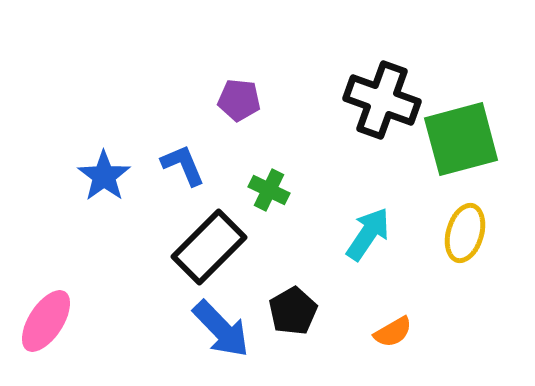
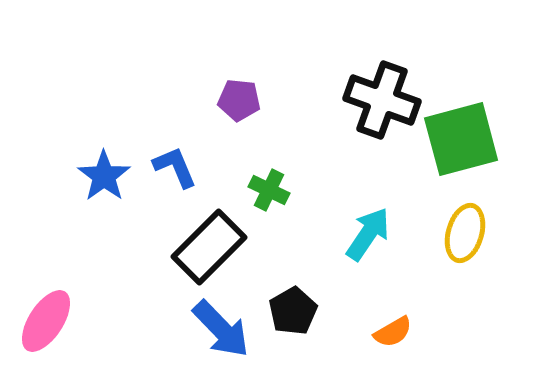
blue L-shape: moved 8 px left, 2 px down
